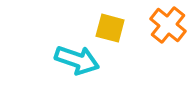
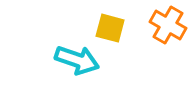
orange cross: rotated 9 degrees counterclockwise
